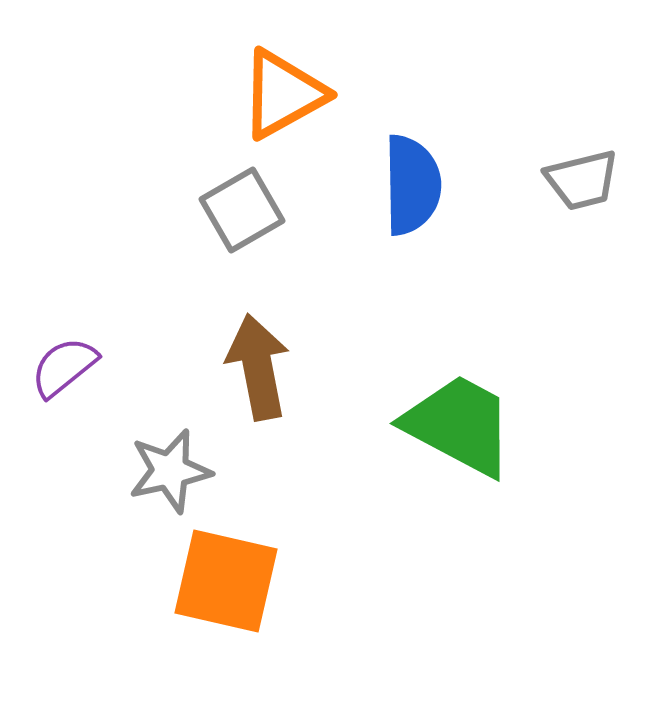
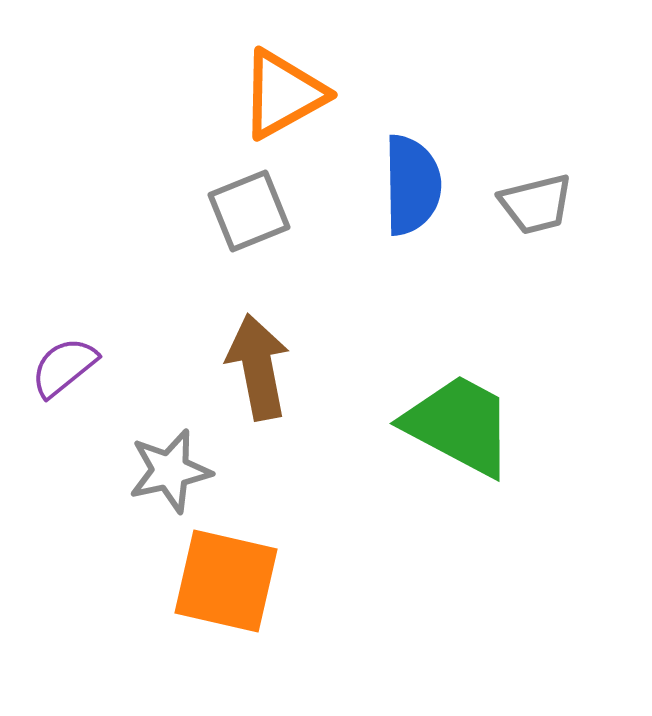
gray trapezoid: moved 46 px left, 24 px down
gray square: moved 7 px right, 1 px down; rotated 8 degrees clockwise
